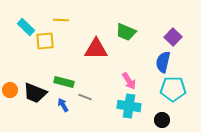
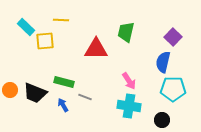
green trapezoid: rotated 80 degrees clockwise
